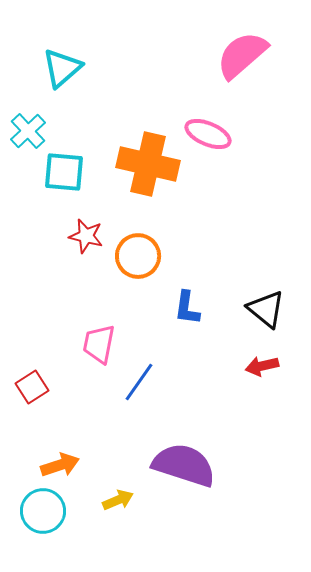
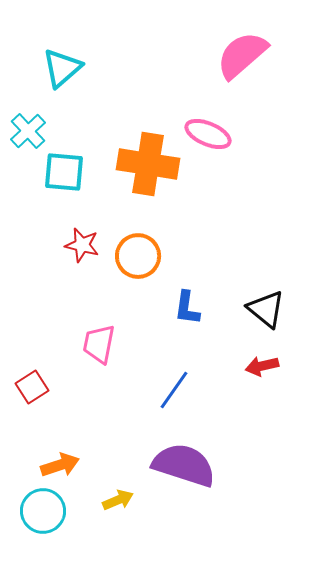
orange cross: rotated 4 degrees counterclockwise
red star: moved 4 px left, 9 px down
blue line: moved 35 px right, 8 px down
